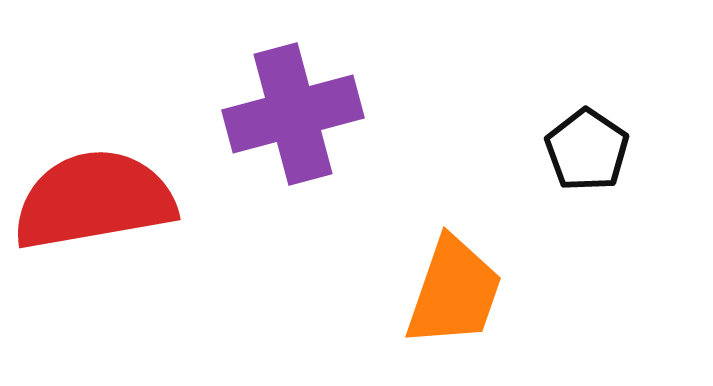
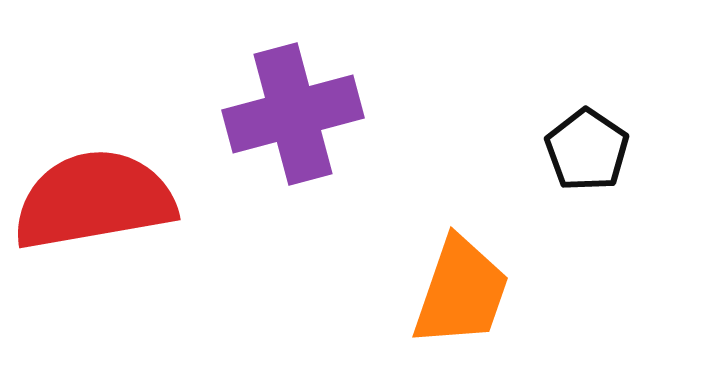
orange trapezoid: moved 7 px right
